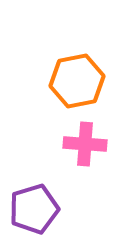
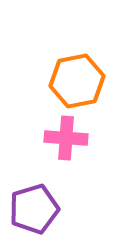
pink cross: moved 19 px left, 6 px up
